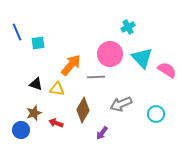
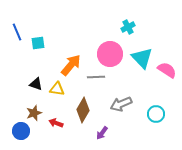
blue circle: moved 1 px down
